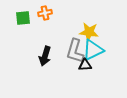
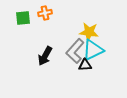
gray L-shape: rotated 25 degrees clockwise
black arrow: rotated 12 degrees clockwise
